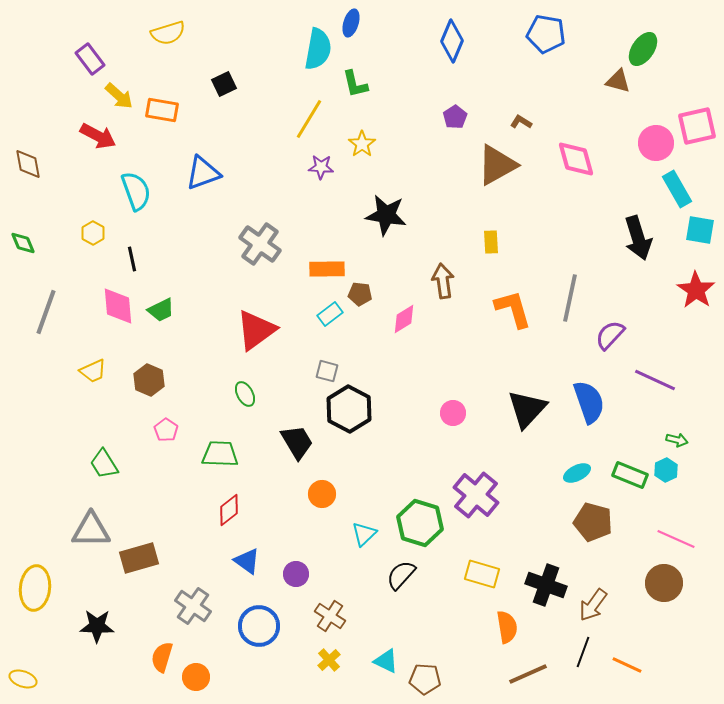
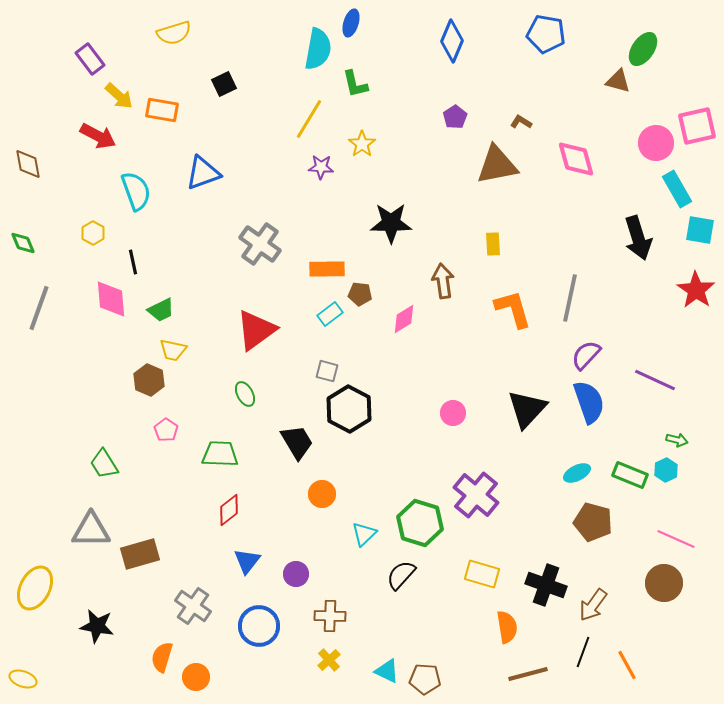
yellow semicircle at (168, 33): moved 6 px right
brown triangle at (497, 165): rotated 18 degrees clockwise
black star at (386, 215): moved 5 px right, 8 px down; rotated 9 degrees counterclockwise
yellow rectangle at (491, 242): moved 2 px right, 2 px down
black line at (132, 259): moved 1 px right, 3 px down
pink diamond at (118, 306): moved 7 px left, 7 px up
gray line at (46, 312): moved 7 px left, 4 px up
purple semicircle at (610, 335): moved 24 px left, 20 px down
yellow trapezoid at (93, 371): moved 80 px right, 21 px up; rotated 36 degrees clockwise
brown rectangle at (139, 558): moved 1 px right, 4 px up
blue triangle at (247, 561): rotated 32 degrees clockwise
yellow ellipse at (35, 588): rotated 21 degrees clockwise
brown cross at (330, 616): rotated 32 degrees counterclockwise
black star at (97, 626): rotated 8 degrees clockwise
cyan triangle at (386, 661): moved 1 px right, 10 px down
orange line at (627, 665): rotated 36 degrees clockwise
brown line at (528, 674): rotated 9 degrees clockwise
